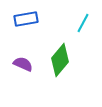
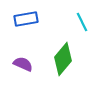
cyan line: moved 1 px left, 1 px up; rotated 54 degrees counterclockwise
green diamond: moved 3 px right, 1 px up
